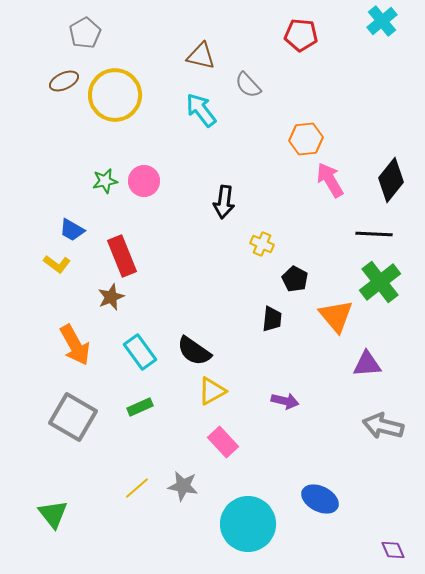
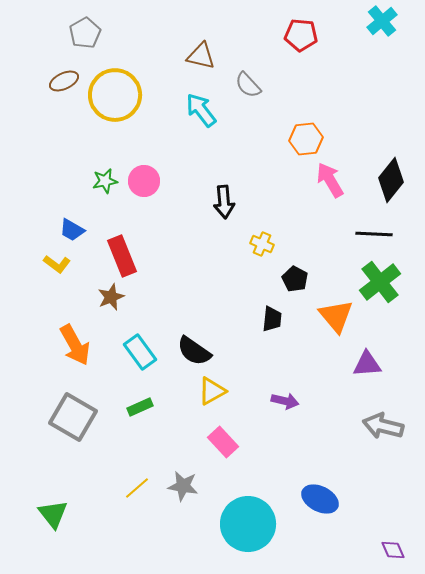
black arrow: rotated 12 degrees counterclockwise
